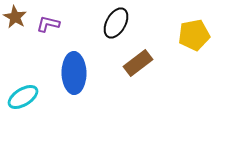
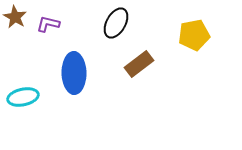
brown rectangle: moved 1 px right, 1 px down
cyan ellipse: rotated 20 degrees clockwise
